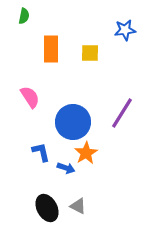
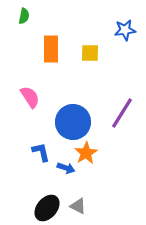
black ellipse: rotated 68 degrees clockwise
